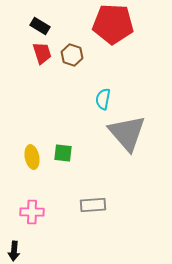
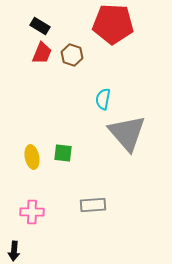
red trapezoid: rotated 40 degrees clockwise
